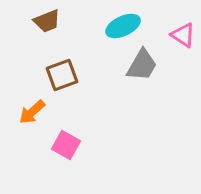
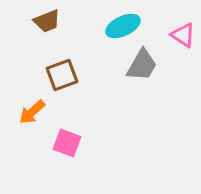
pink square: moved 1 px right, 2 px up; rotated 8 degrees counterclockwise
